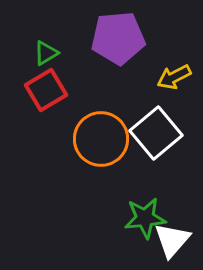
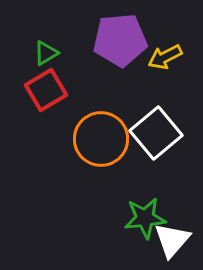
purple pentagon: moved 2 px right, 2 px down
yellow arrow: moved 9 px left, 20 px up
